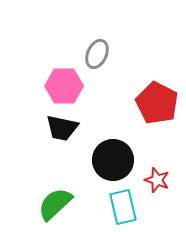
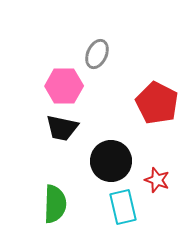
black circle: moved 2 px left, 1 px down
green semicircle: rotated 135 degrees clockwise
